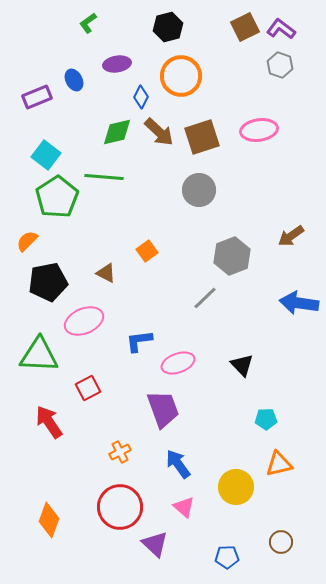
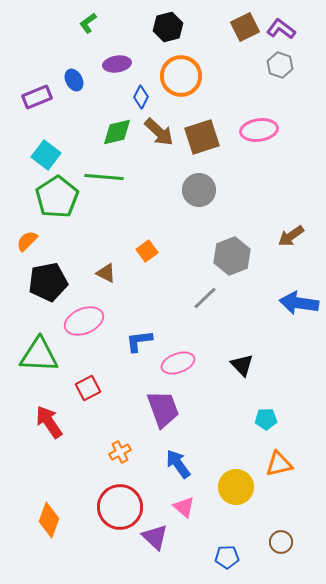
purple triangle at (155, 544): moved 7 px up
